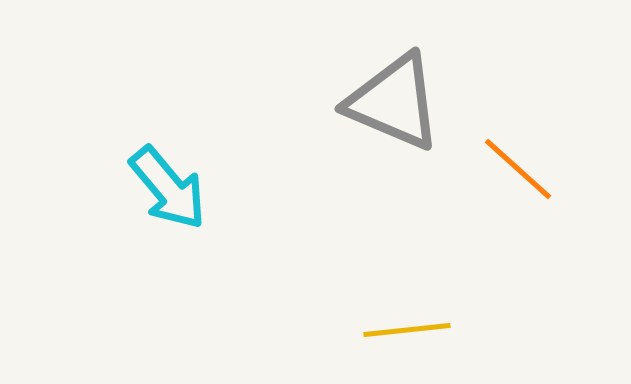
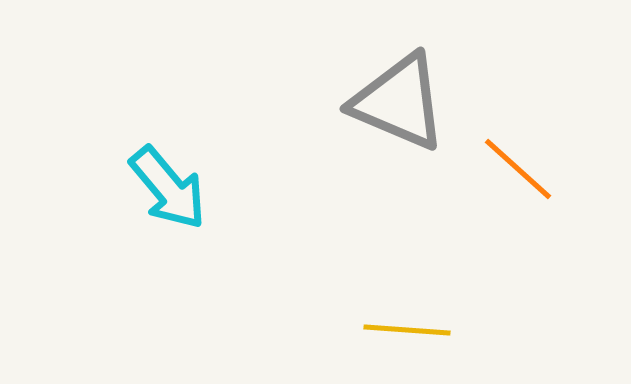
gray triangle: moved 5 px right
yellow line: rotated 10 degrees clockwise
